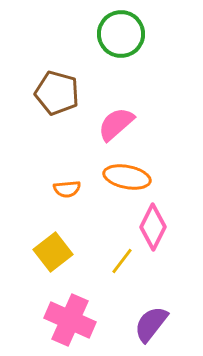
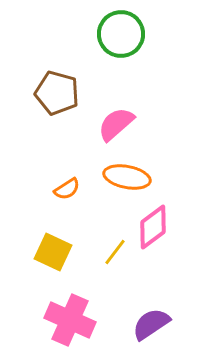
orange semicircle: rotated 28 degrees counterclockwise
pink diamond: rotated 27 degrees clockwise
yellow square: rotated 27 degrees counterclockwise
yellow line: moved 7 px left, 9 px up
purple semicircle: rotated 18 degrees clockwise
